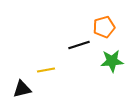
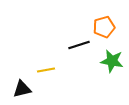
green star: rotated 15 degrees clockwise
